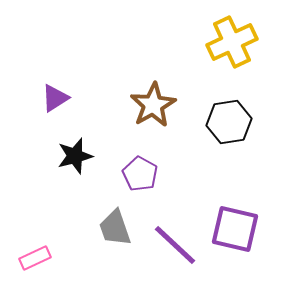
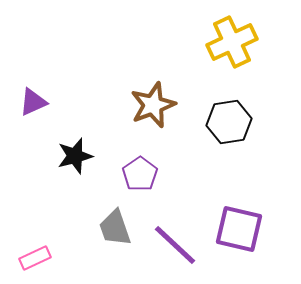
purple triangle: moved 22 px left, 4 px down; rotated 8 degrees clockwise
brown star: rotated 9 degrees clockwise
purple pentagon: rotated 8 degrees clockwise
purple square: moved 4 px right
